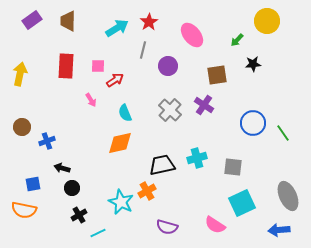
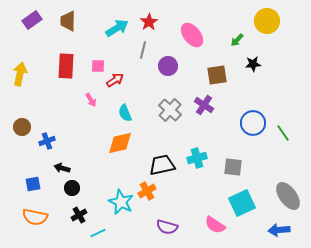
gray ellipse: rotated 12 degrees counterclockwise
orange semicircle: moved 11 px right, 7 px down
